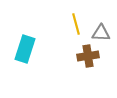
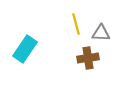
cyan rectangle: rotated 16 degrees clockwise
brown cross: moved 2 px down
